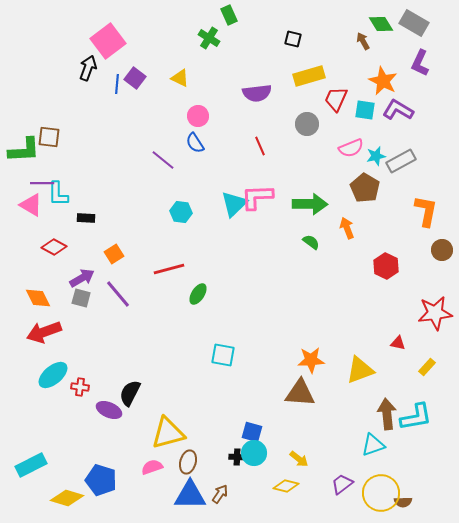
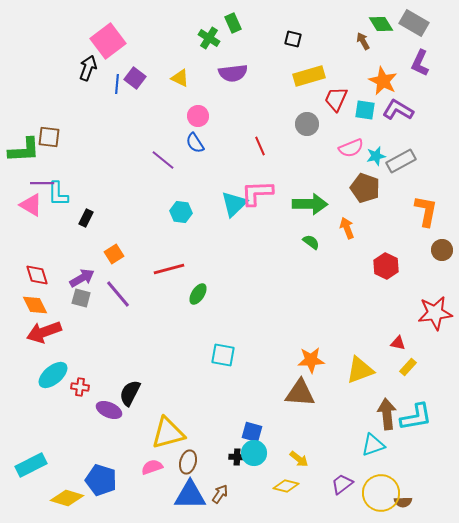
green rectangle at (229, 15): moved 4 px right, 8 px down
purple semicircle at (257, 93): moved 24 px left, 20 px up
brown pentagon at (365, 188): rotated 12 degrees counterclockwise
pink L-shape at (257, 197): moved 4 px up
black rectangle at (86, 218): rotated 66 degrees counterclockwise
red diamond at (54, 247): moved 17 px left, 28 px down; rotated 45 degrees clockwise
orange diamond at (38, 298): moved 3 px left, 7 px down
yellow rectangle at (427, 367): moved 19 px left
